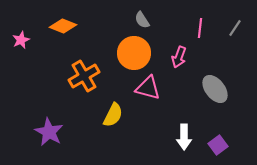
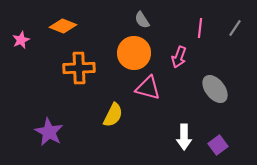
orange cross: moved 5 px left, 8 px up; rotated 28 degrees clockwise
